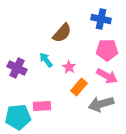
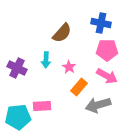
blue cross: moved 4 px down
cyan arrow: rotated 140 degrees counterclockwise
gray arrow: moved 3 px left, 1 px down
